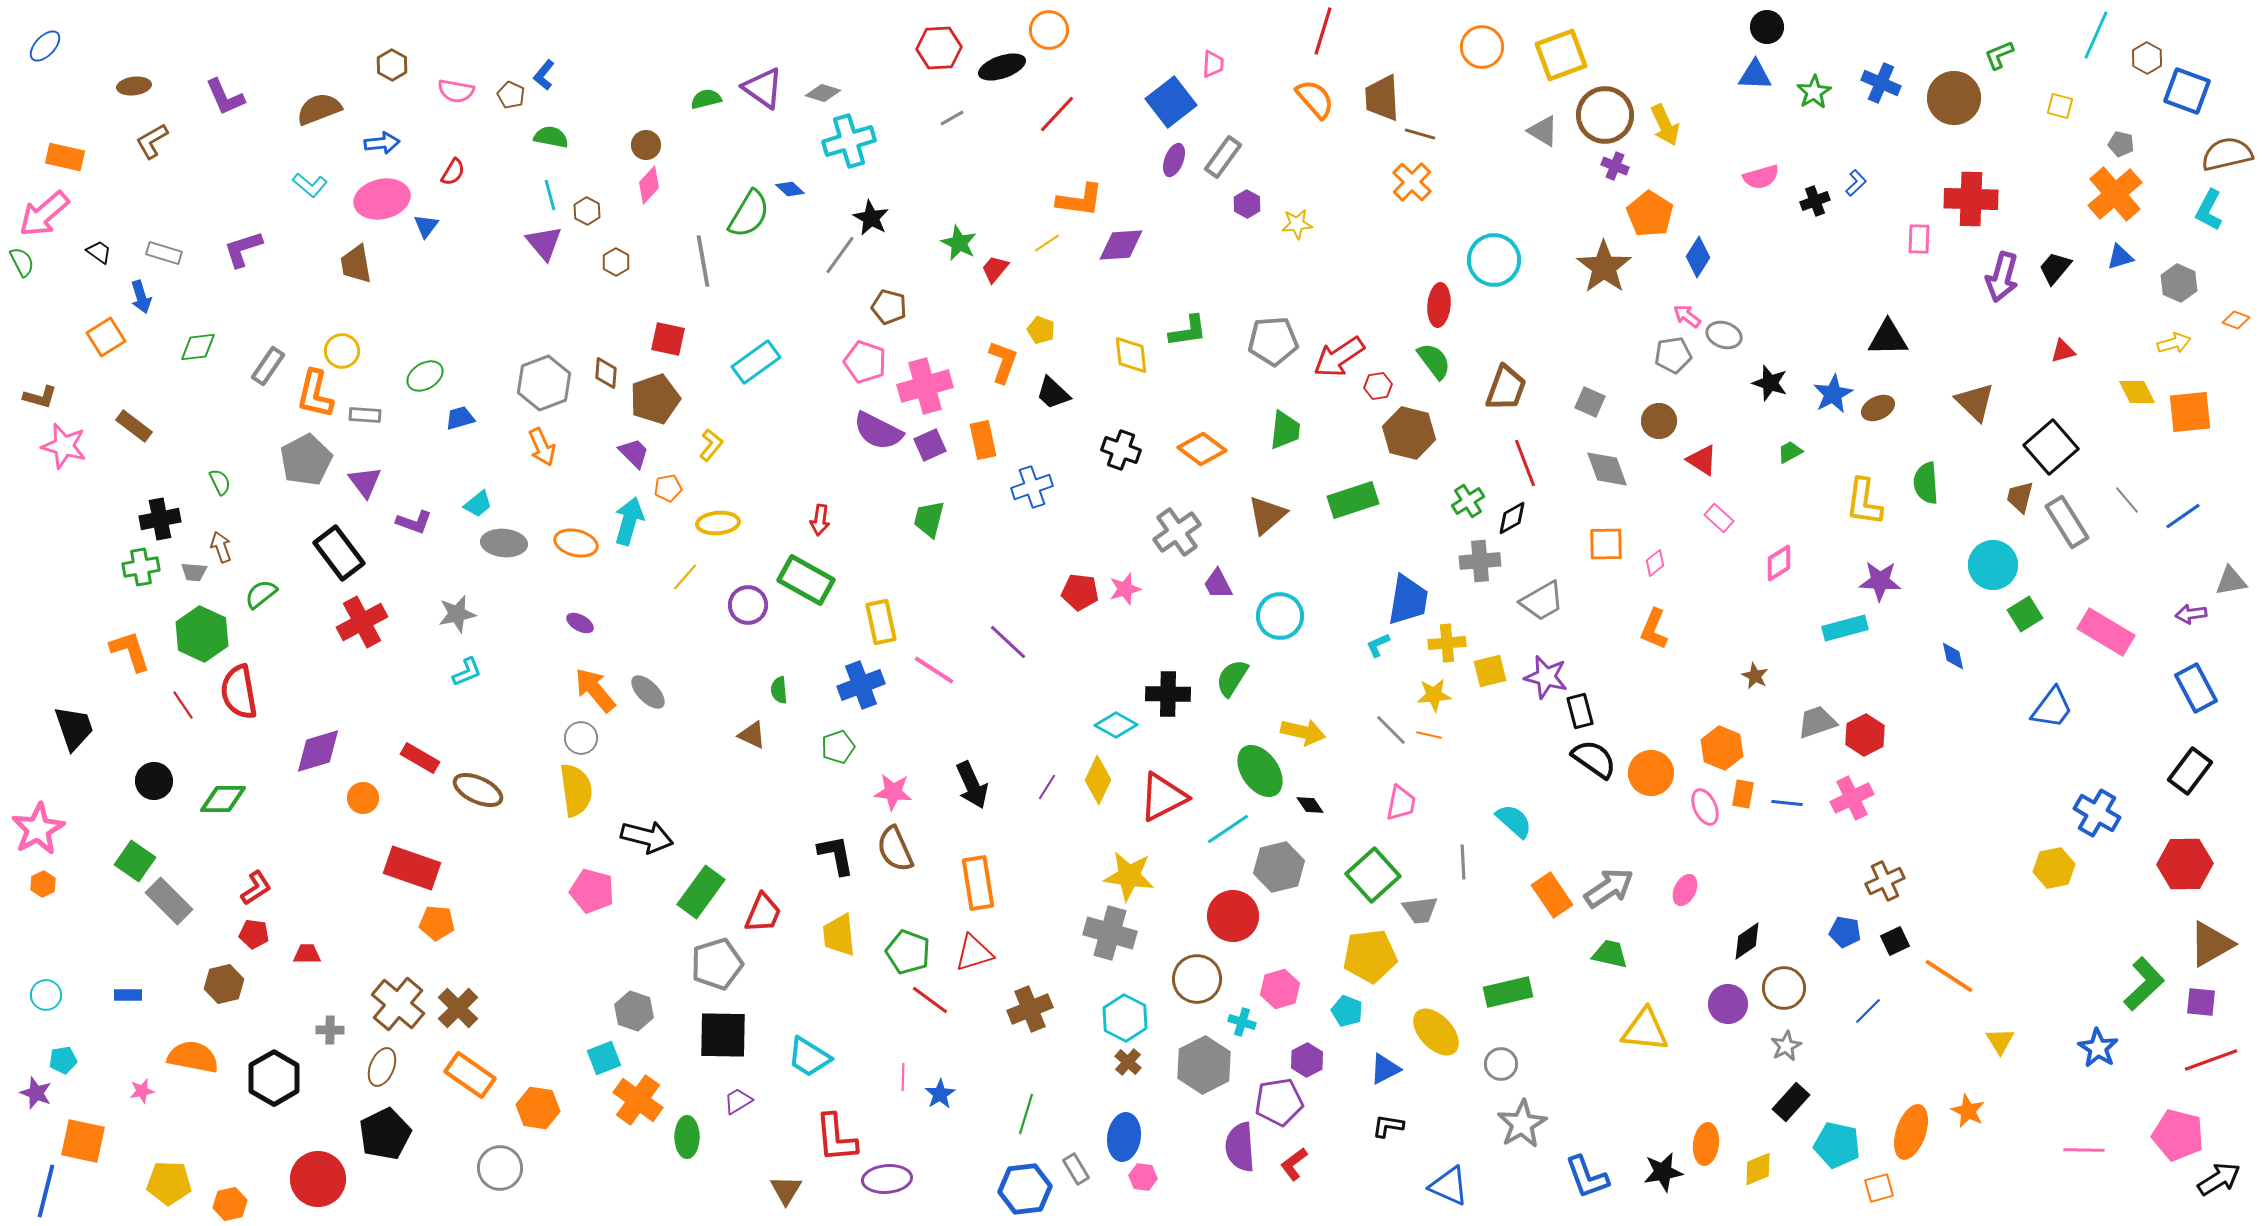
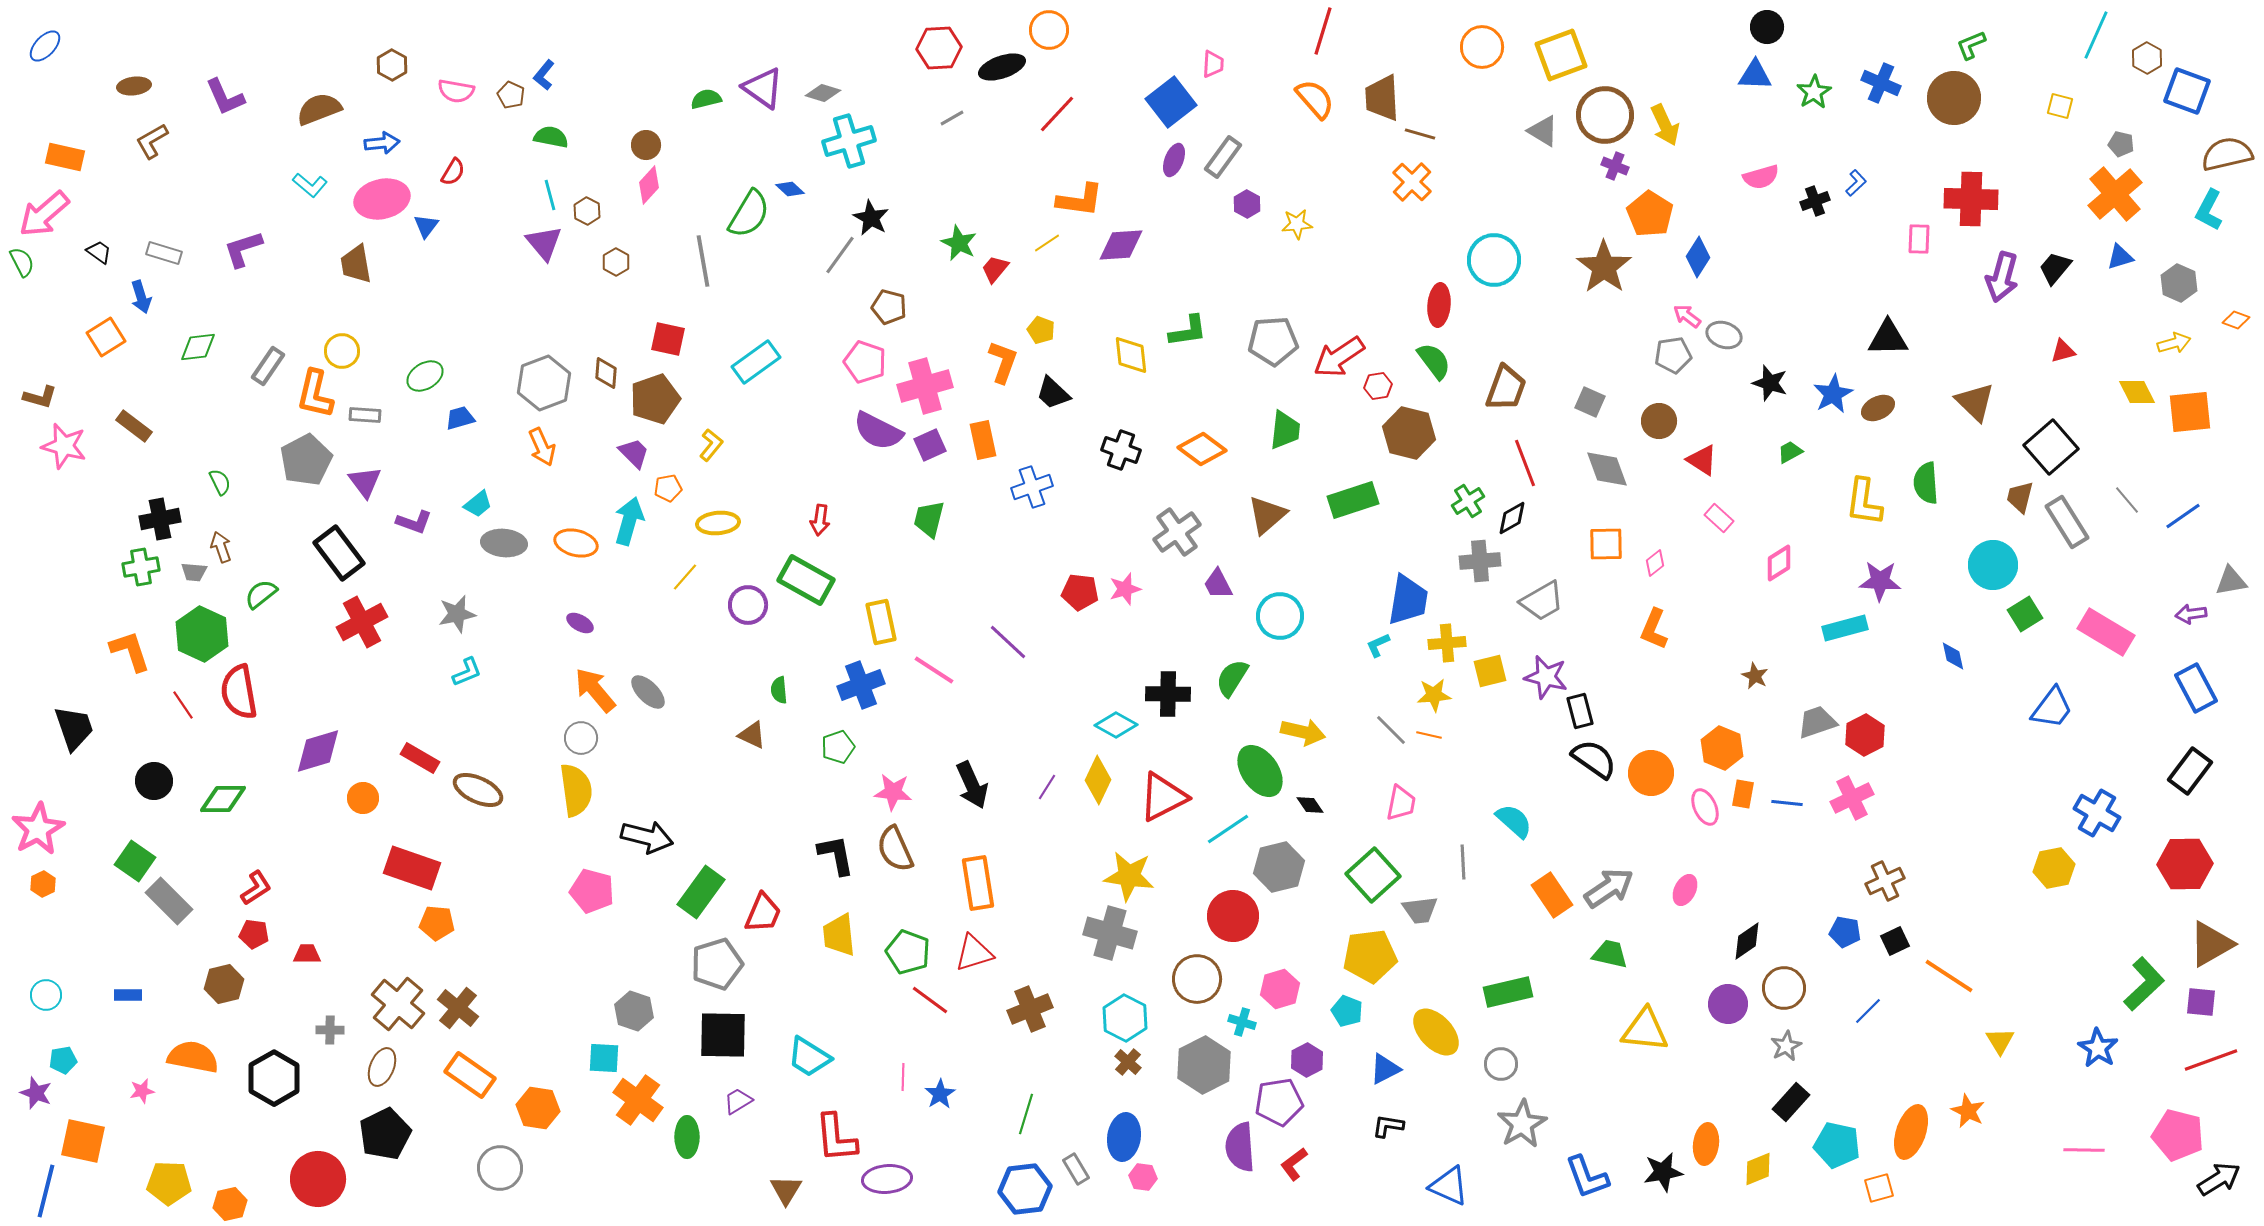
green L-shape at (1999, 55): moved 28 px left, 10 px up
brown cross at (458, 1008): rotated 6 degrees counterclockwise
cyan square at (604, 1058): rotated 24 degrees clockwise
